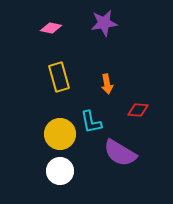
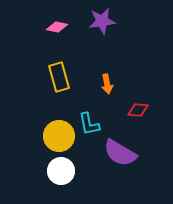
purple star: moved 2 px left, 2 px up
pink diamond: moved 6 px right, 1 px up
cyan L-shape: moved 2 px left, 2 px down
yellow circle: moved 1 px left, 2 px down
white circle: moved 1 px right
